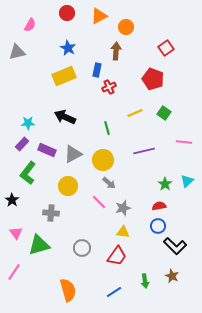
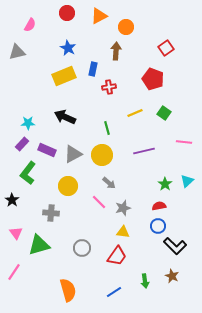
blue rectangle at (97, 70): moved 4 px left, 1 px up
red cross at (109, 87): rotated 16 degrees clockwise
yellow circle at (103, 160): moved 1 px left, 5 px up
